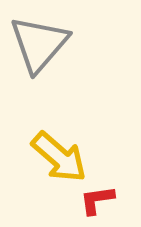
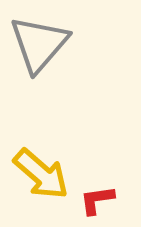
yellow arrow: moved 18 px left, 17 px down
